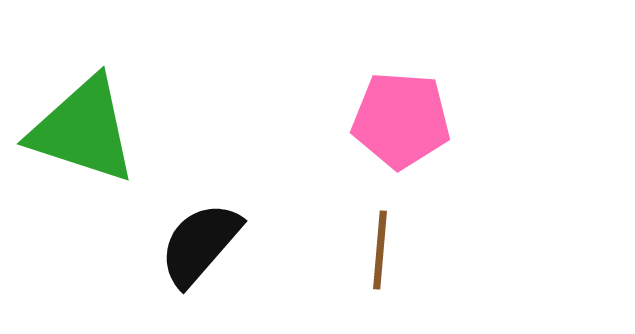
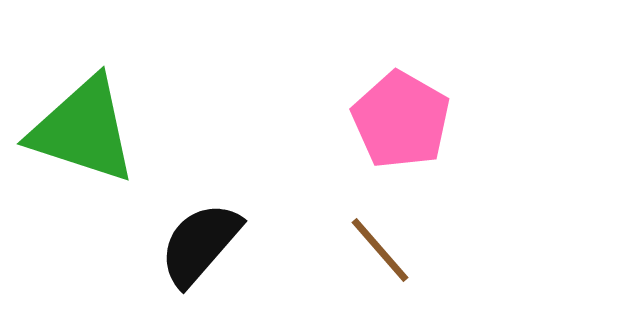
pink pentagon: rotated 26 degrees clockwise
brown line: rotated 46 degrees counterclockwise
